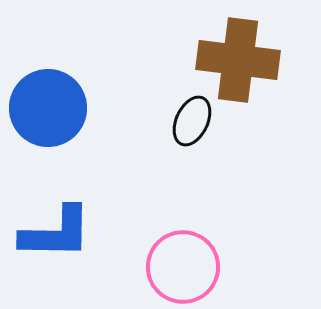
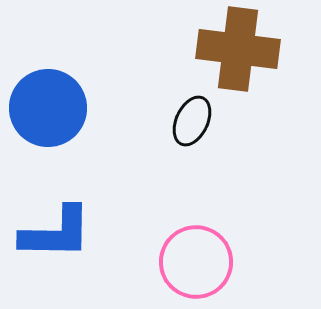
brown cross: moved 11 px up
pink circle: moved 13 px right, 5 px up
